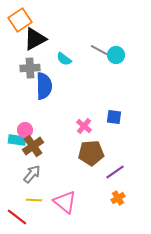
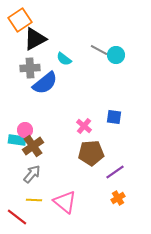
blue semicircle: moved 1 px right, 3 px up; rotated 52 degrees clockwise
